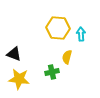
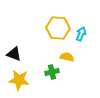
cyan arrow: rotated 24 degrees clockwise
yellow semicircle: rotated 88 degrees clockwise
yellow star: moved 1 px down
